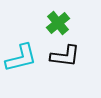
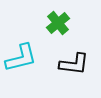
black L-shape: moved 9 px right, 8 px down
